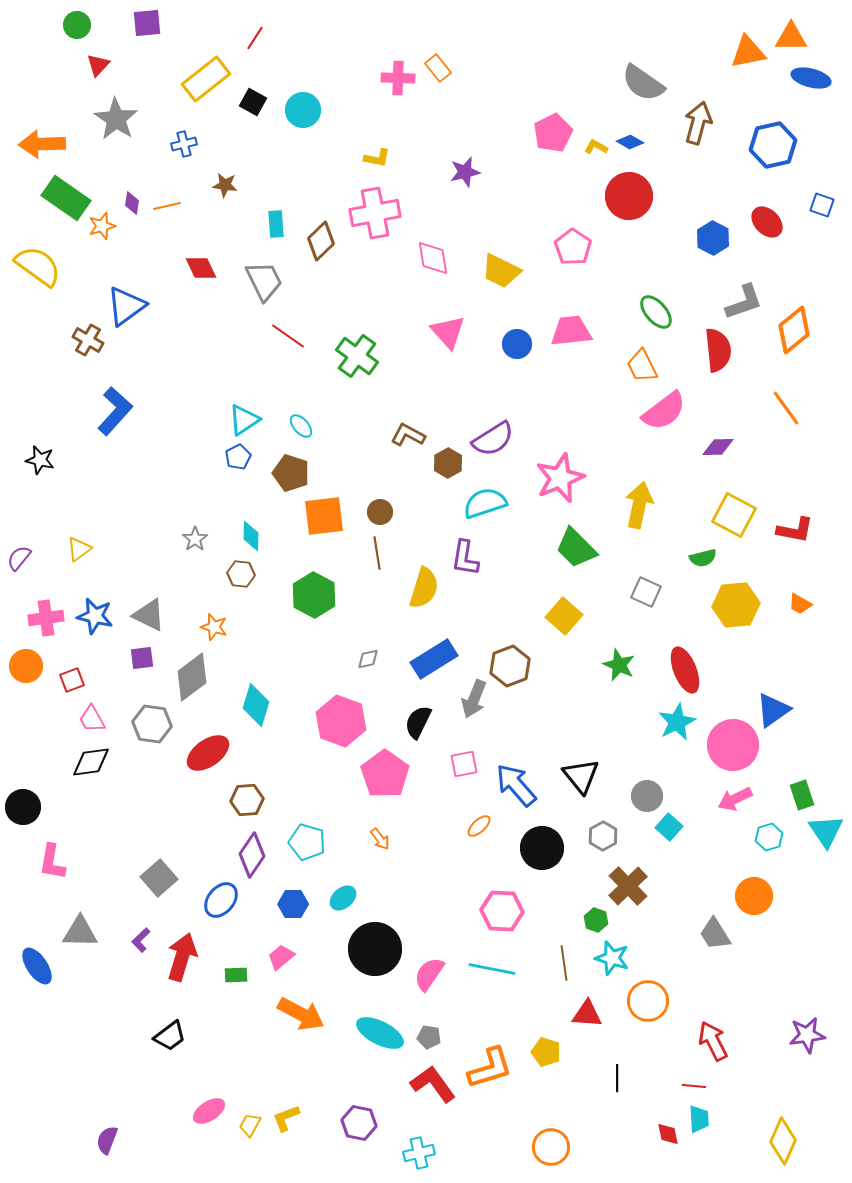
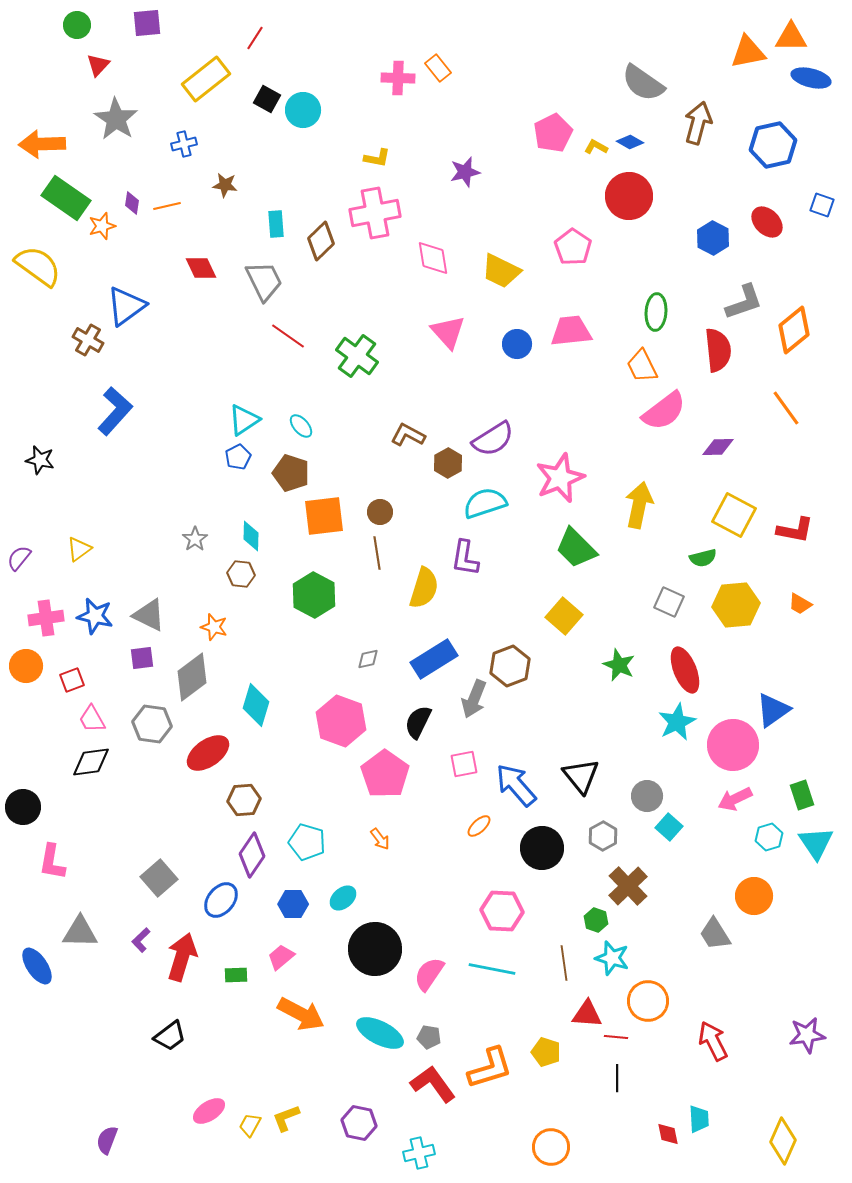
black square at (253, 102): moved 14 px right, 3 px up
green ellipse at (656, 312): rotated 45 degrees clockwise
gray square at (646, 592): moved 23 px right, 10 px down
brown hexagon at (247, 800): moved 3 px left
cyan triangle at (826, 831): moved 10 px left, 12 px down
red line at (694, 1086): moved 78 px left, 49 px up
